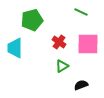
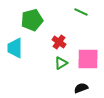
pink square: moved 15 px down
green triangle: moved 1 px left, 3 px up
black semicircle: moved 3 px down
